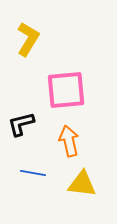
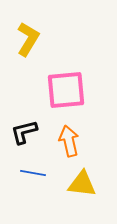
black L-shape: moved 3 px right, 8 px down
